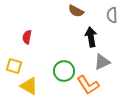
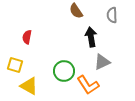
brown semicircle: rotated 28 degrees clockwise
yellow square: moved 1 px right, 1 px up
